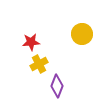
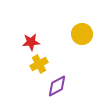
purple diamond: rotated 40 degrees clockwise
